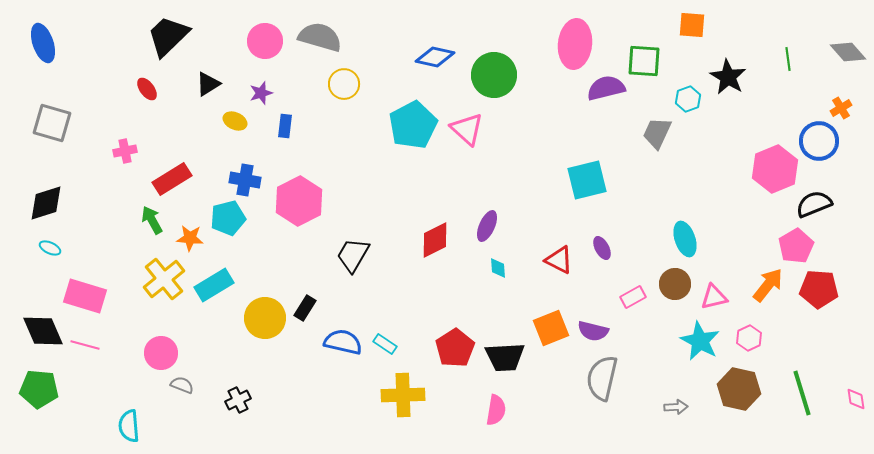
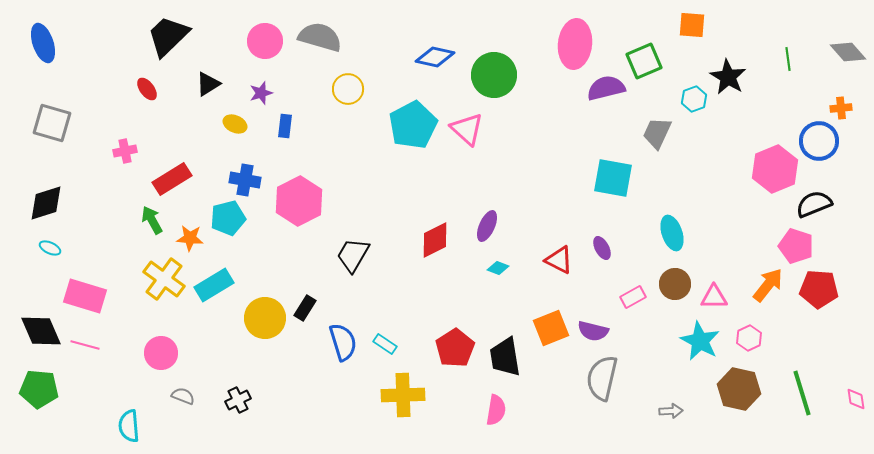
green square at (644, 61): rotated 27 degrees counterclockwise
yellow circle at (344, 84): moved 4 px right, 5 px down
cyan hexagon at (688, 99): moved 6 px right
orange cross at (841, 108): rotated 25 degrees clockwise
yellow ellipse at (235, 121): moved 3 px down
cyan square at (587, 180): moved 26 px right, 2 px up; rotated 24 degrees clockwise
cyan ellipse at (685, 239): moved 13 px left, 6 px up
pink pentagon at (796, 246): rotated 24 degrees counterclockwise
cyan diamond at (498, 268): rotated 65 degrees counterclockwise
yellow cross at (164, 279): rotated 15 degrees counterclockwise
pink triangle at (714, 297): rotated 12 degrees clockwise
black diamond at (43, 331): moved 2 px left
blue semicircle at (343, 342): rotated 60 degrees clockwise
black trapezoid at (505, 357): rotated 84 degrees clockwise
gray semicircle at (182, 385): moved 1 px right, 11 px down
gray arrow at (676, 407): moved 5 px left, 4 px down
